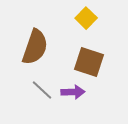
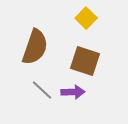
brown square: moved 4 px left, 1 px up
